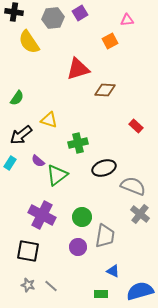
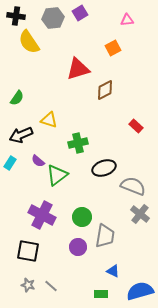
black cross: moved 2 px right, 4 px down
orange square: moved 3 px right, 7 px down
brown diamond: rotated 30 degrees counterclockwise
black arrow: rotated 15 degrees clockwise
